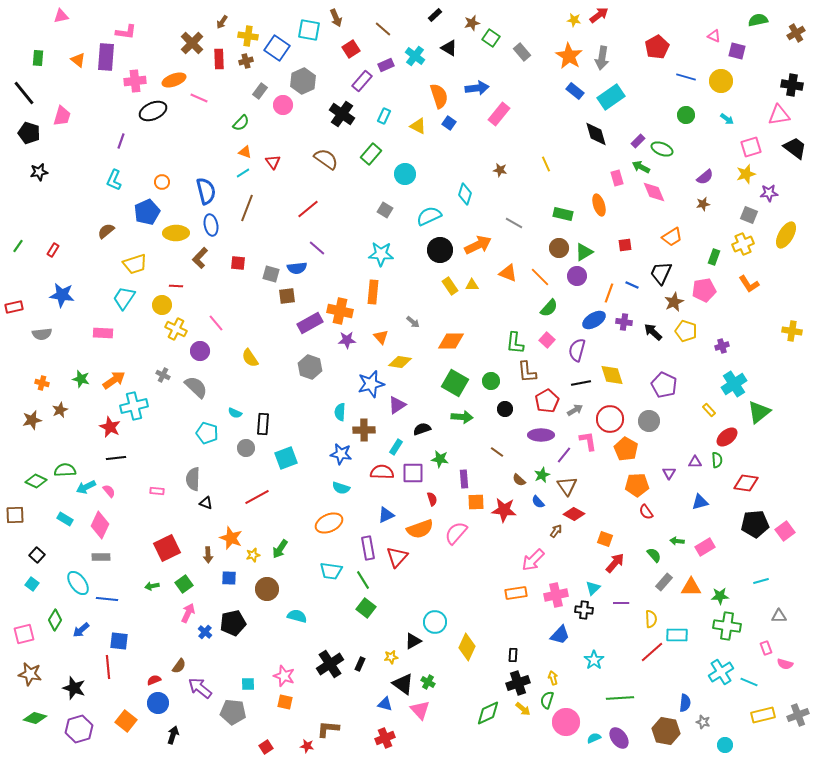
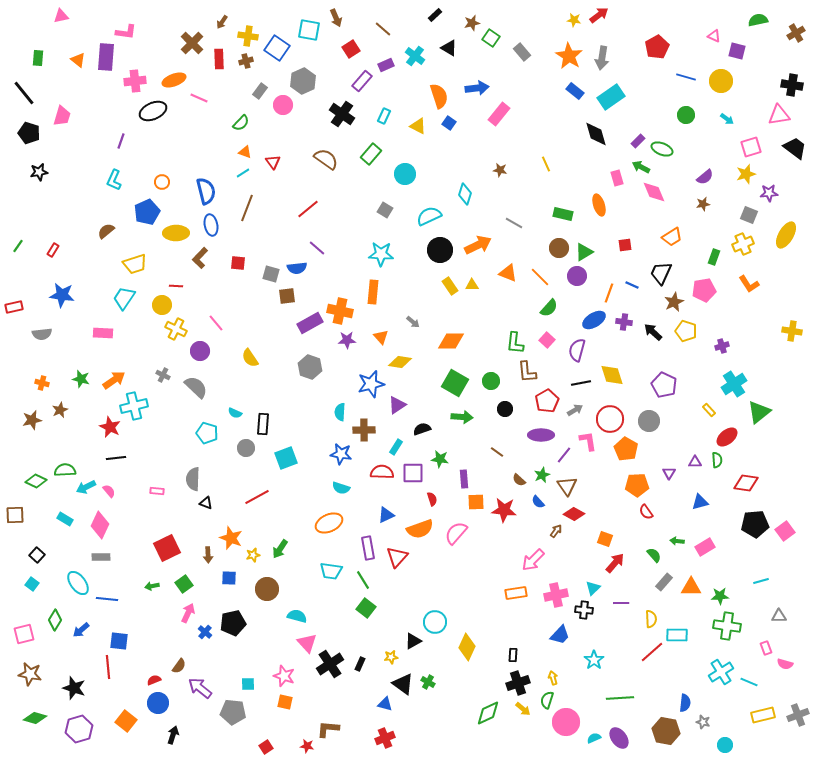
pink triangle at (420, 710): moved 113 px left, 67 px up
